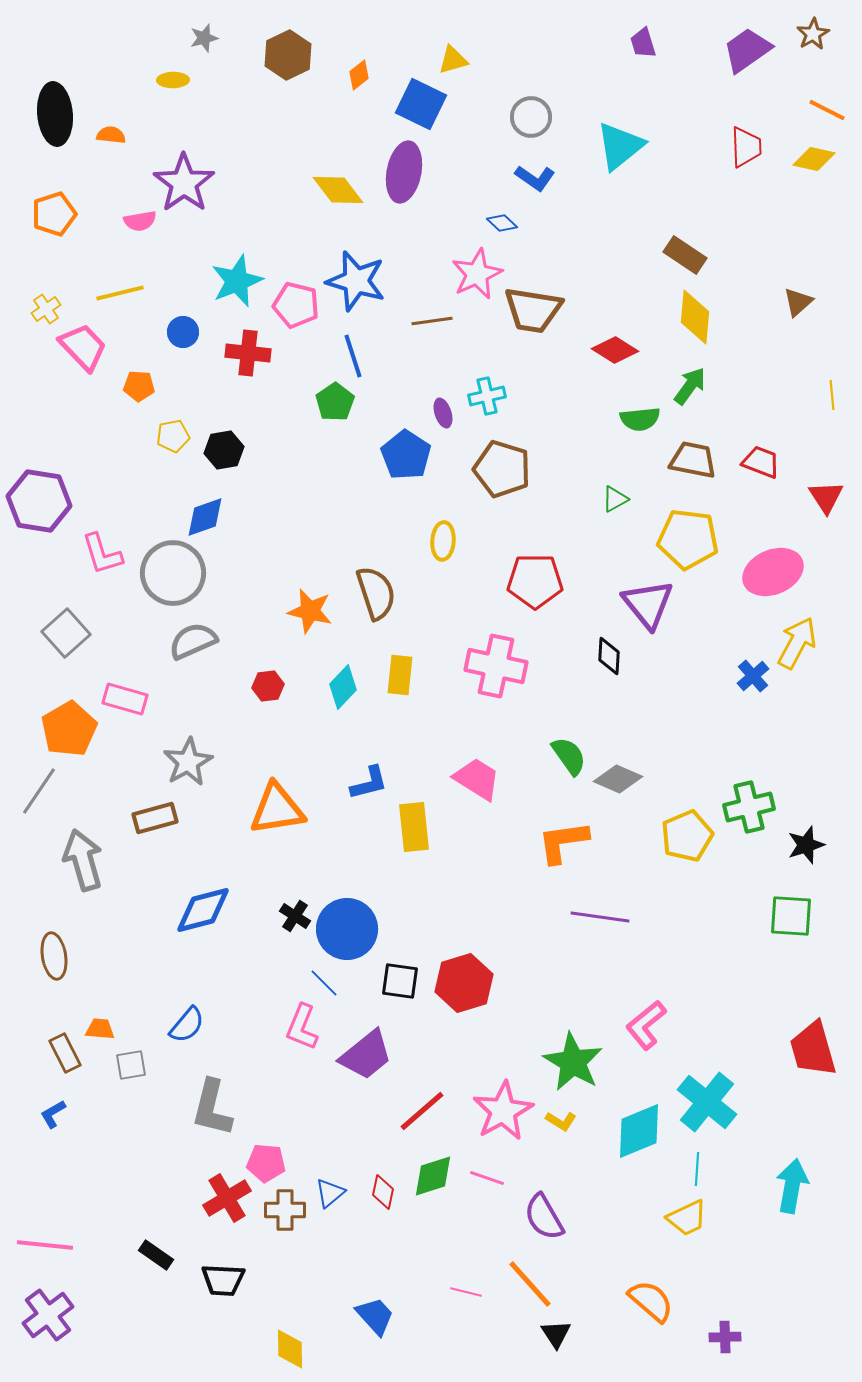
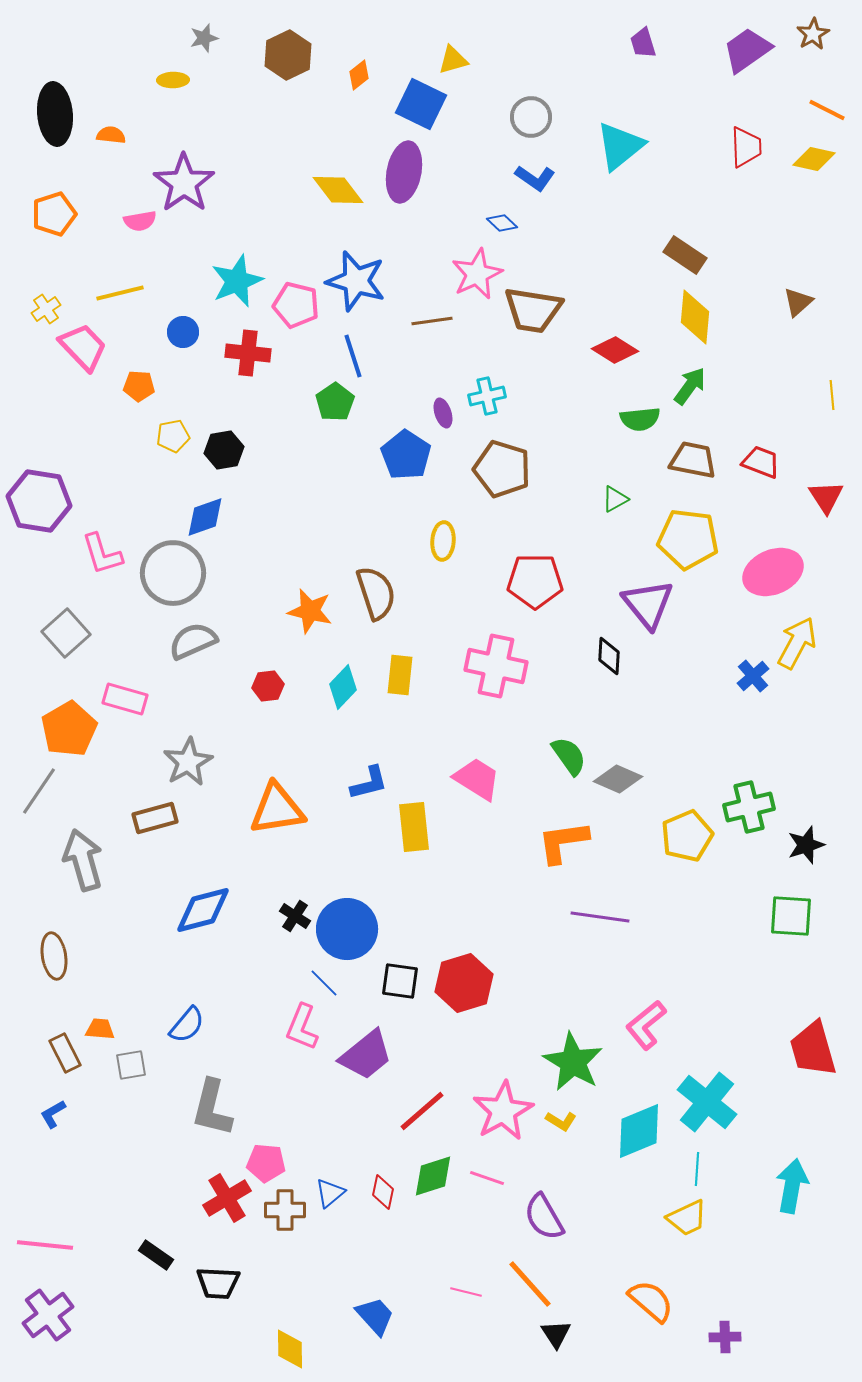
black trapezoid at (223, 1280): moved 5 px left, 3 px down
